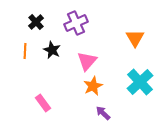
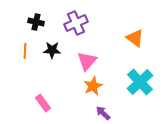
black cross: rotated 35 degrees counterclockwise
orange triangle: rotated 24 degrees counterclockwise
black star: rotated 24 degrees counterclockwise
